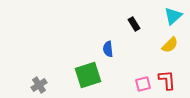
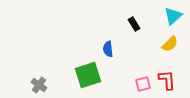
yellow semicircle: moved 1 px up
gray cross: rotated 21 degrees counterclockwise
